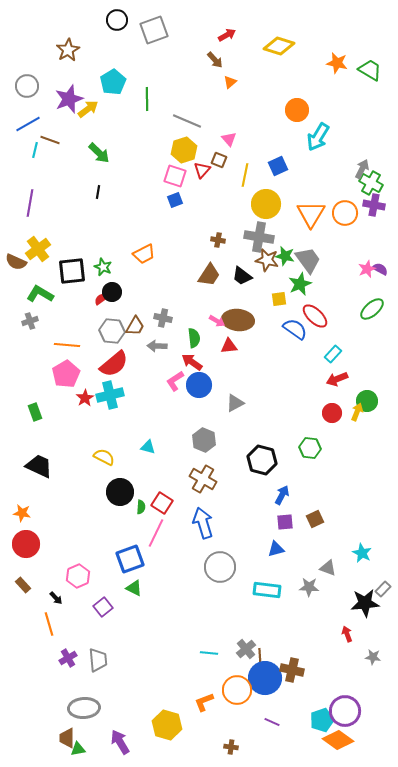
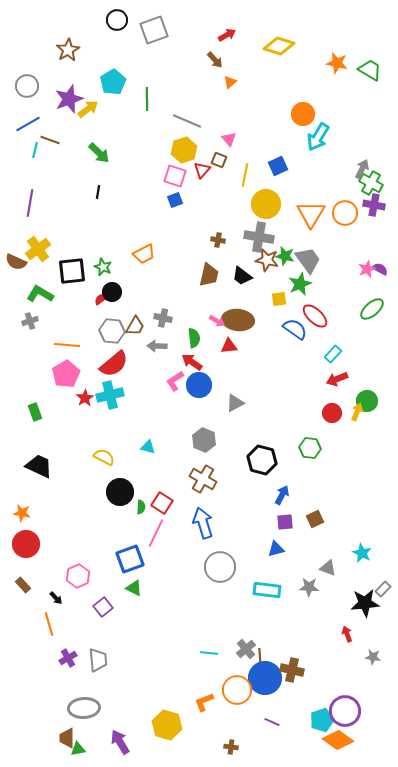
orange circle at (297, 110): moved 6 px right, 4 px down
brown trapezoid at (209, 275): rotated 20 degrees counterclockwise
